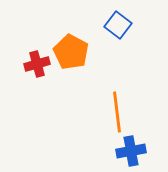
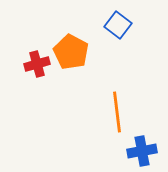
blue cross: moved 11 px right
